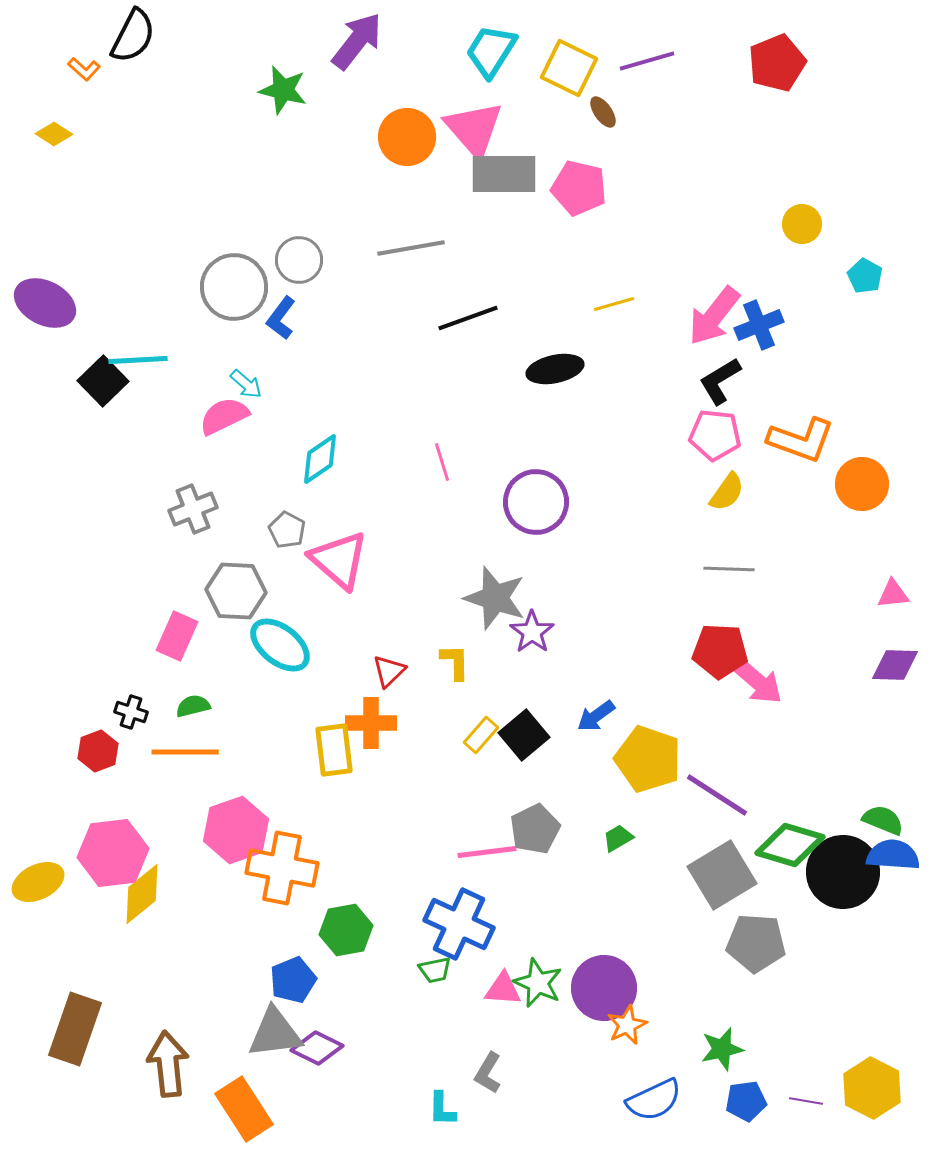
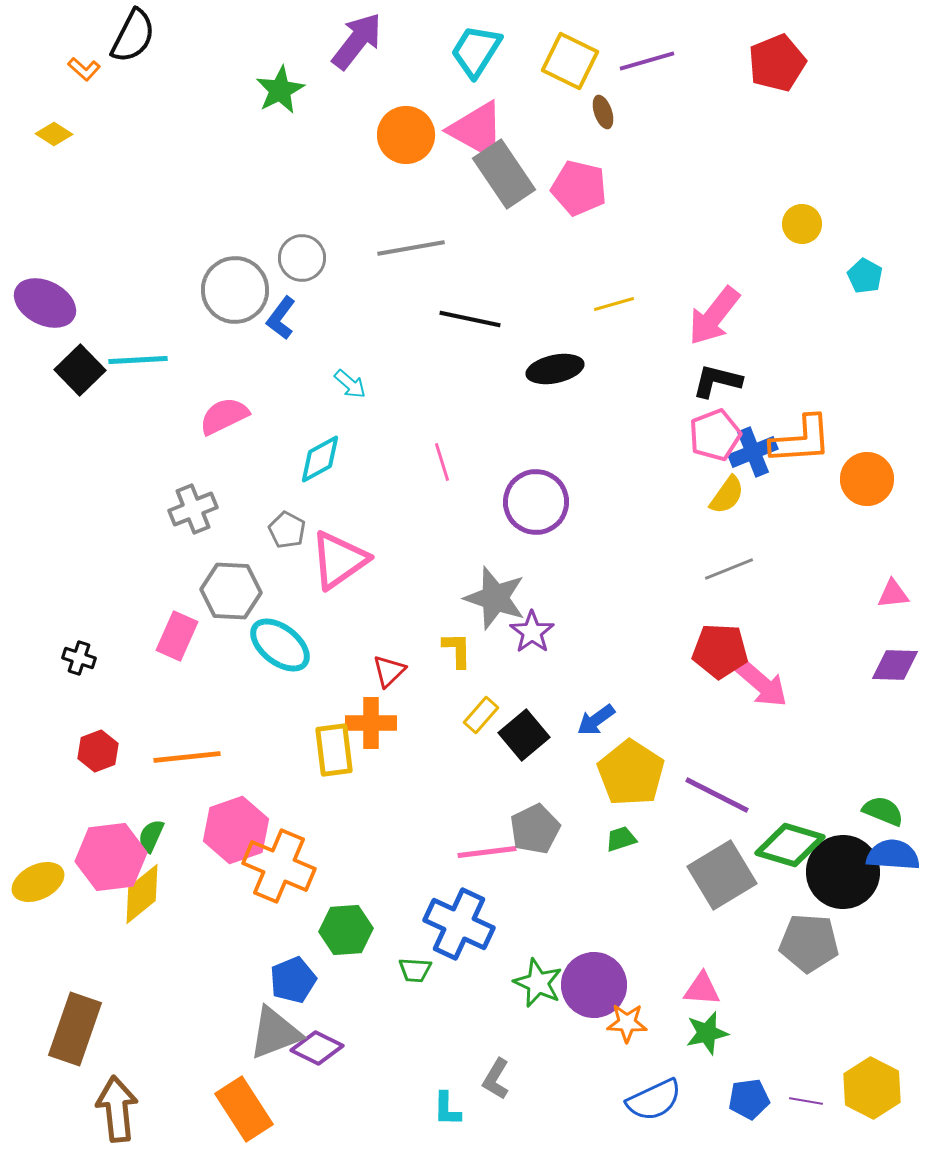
cyan trapezoid at (491, 51): moved 15 px left
yellow square at (569, 68): moved 1 px right, 7 px up
green star at (283, 90): moved 3 px left; rotated 30 degrees clockwise
brown ellipse at (603, 112): rotated 16 degrees clockwise
pink triangle at (474, 129): moved 3 px right, 1 px down; rotated 20 degrees counterclockwise
orange circle at (407, 137): moved 1 px left, 2 px up
gray rectangle at (504, 174): rotated 56 degrees clockwise
gray circle at (299, 260): moved 3 px right, 2 px up
gray circle at (234, 287): moved 1 px right, 3 px down
black line at (468, 318): moved 2 px right, 1 px down; rotated 32 degrees clockwise
blue cross at (759, 325): moved 6 px left, 127 px down
black square at (103, 381): moved 23 px left, 11 px up
black L-shape at (720, 381): moved 3 px left; rotated 45 degrees clockwise
cyan arrow at (246, 384): moved 104 px right
pink pentagon at (715, 435): rotated 27 degrees counterclockwise
orange L-shape at (801, 440): rotated 24 degrees counterclockwise
cyan diamond at (320, 459): rotated 6 degrees clockwise
orange circle at (862, 484): moved 5 px right, 5 px up
yellow semicircle at (727, 492): moved 3 px down
pink triangle at (339, 560): rotated 44 degrees clockwise
gray line at (729, 569): rotated 24 degrees counterclockwise
gray hexagon at (236, 591): moved 5 px left
yellow L-shape at (455, 662): moved 2 px right, 12 px up
pink arrow at (757, 681): moved 5 px right, 3 px down
green semicircle at (193, 706): moved 42 px left, 130 px down; rotated 52 degrees counterclockwise
black cross at (131, 712): moved 52 px left, 54 px up
blue arrow at (596, 716): moved 4 px down
yellow rectangle at (481, 735): moved 20 px up
orange line at (185, 752): moved 2 px right, 5 px down; rotated 6 degrees counterclockwise
yellow pentagon at (648, 759): moved 17 px left, 14 px down; rotated 14 degrees clockwise
purple line at (717, 795): rotated 6 degrees counterclockwise
green semicircle at (883, 820): moved 9 px up
green trapezoid at (618, 838): moved 3 px right, 1 px down; rotated 12 degrees clockwise
pink hexagon at (113, 853): moved 2 px left, 4 px down
orange cross at (282, 868): moved 3 px left, 2 px up; rotated 12 degrees clockwise
green hexagon at (346, 930): rotated 6 degrees clockwise
gray pentagon at (756, 943): moved 53 px right
green trapezoid at (435, 970): moved 20 px left; rotated 16 degrees clockwise
purple circle at (604, 988): moved 10 px left, 3 px up
pink triangle at (503, 989): moved 199 px right
orange star at (627, 1025): moved 2 px up; rotated 27 degrees clockwise
gray triangle at (275, 1033): rotated 14 degrees counterclockwise
green star at (722, 1049): moved 15 px left, 16 px up
brown arrow at (168, 1064): moved 51 px left, 45 px down
gray L-shape at (488, 1073): moved 8 px right, 6 px down
blue pentagon at (746, 1101): moved 3 px right, 2 px up
cyan L-shape at (442, 1109): moved 5 px right
